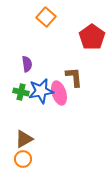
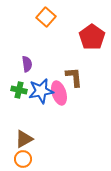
green cross: moved 2 px left, 2 px up
